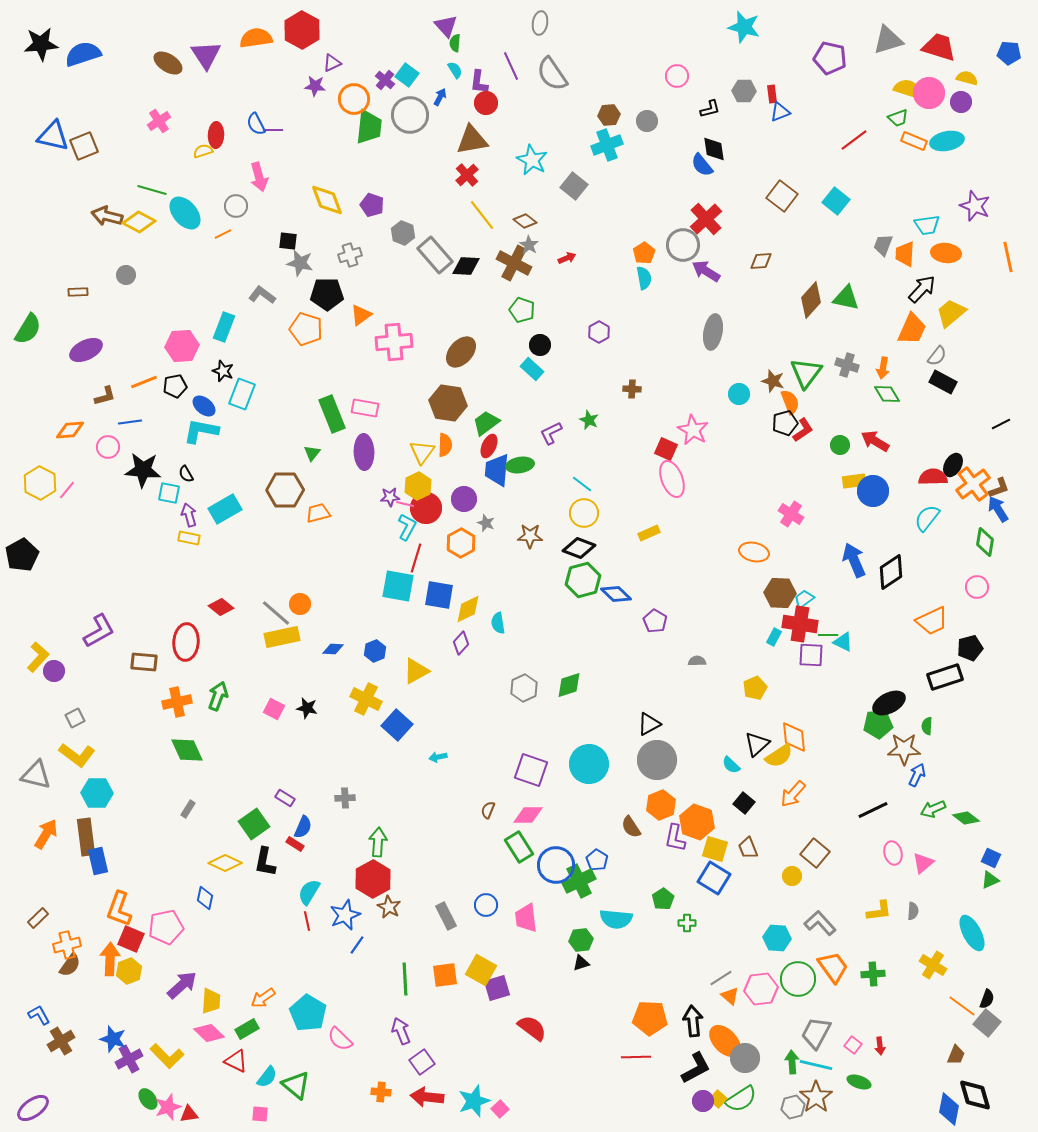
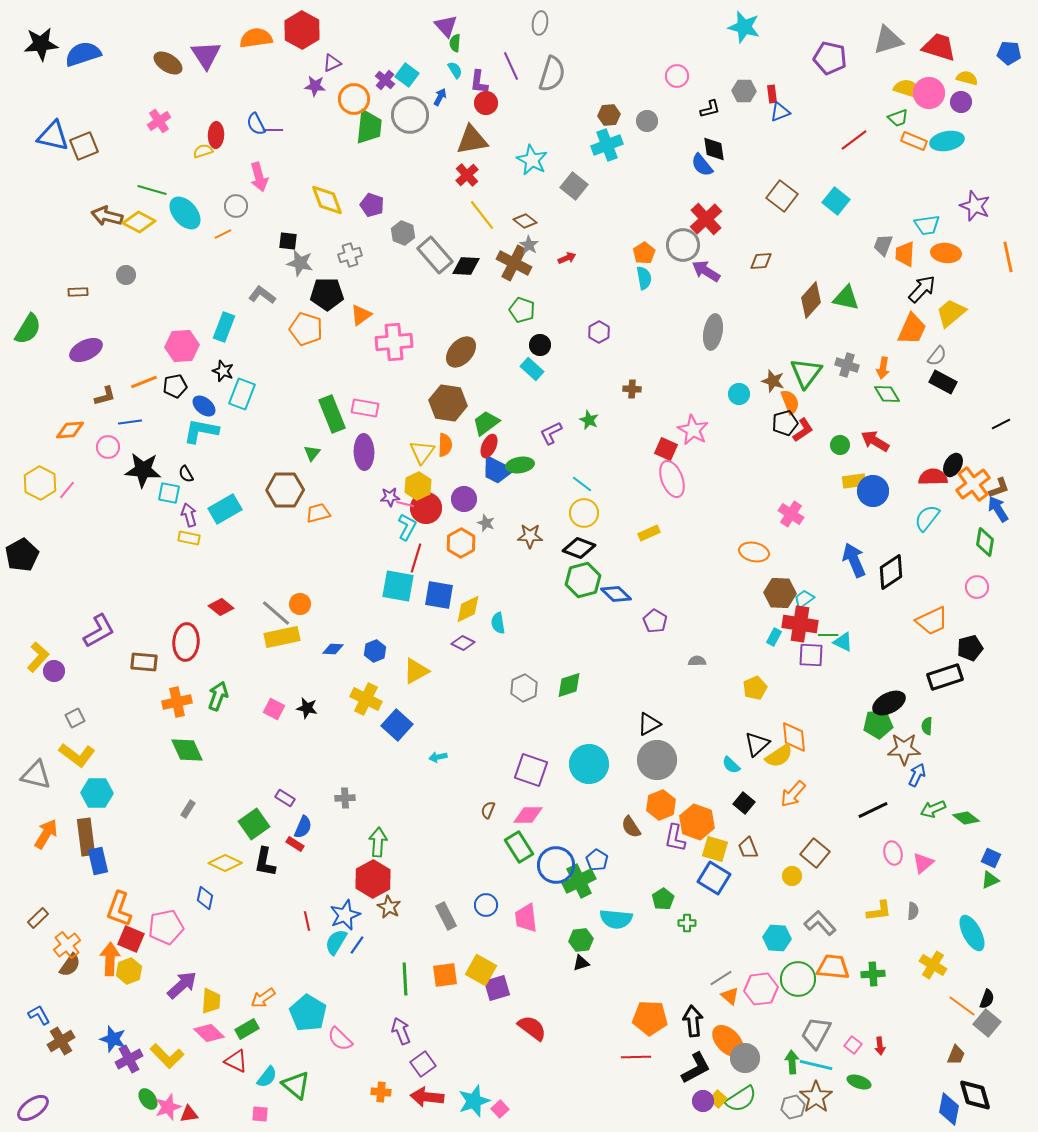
gray semicircle at (552, 74): rotated 129 degrees counterclockwise
blue trapezoid at (497, 470): rotated 68 degrees counterclockwise
purple diamond at (461, 643): moved 2 px right; rotated 75 degrees clockwise
cyan semicircle at (309, 892): moved 27 px right, 50 px down
orange cross at (67, 945): rotated 24 degrees counterclockwise
orange trapezoid at (833, 967): rotated 48 degrees counterclockwise
orange ellipse at (725, 1041): moved 3 px right
purple square at (422, 1062): moved 1 px right, 2 px down
